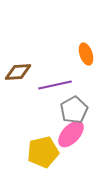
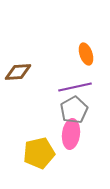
purple line: moved 20 px right, 2 px down
pink ellipse: rotated 36 degrees counterclockwise
yellow pentagon: moved 4 px left, 1 px down
